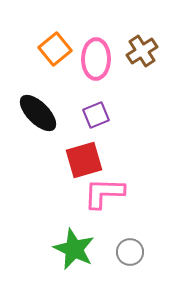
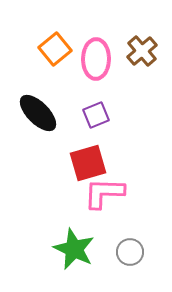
brown cross: rotated 8 degrees counterclockwise
red square: moved 4 px right, 3 px down
